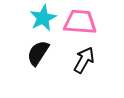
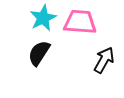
black semicircle: moved 1 px right
black arrow: moved 20 px right
